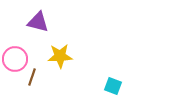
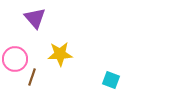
purple triangle: moved 3 px left, 4 px up; rotated 35 degrees clockwise
yellow star: moved 2 px up
cyan square: moved 2 px left, 6 px up
